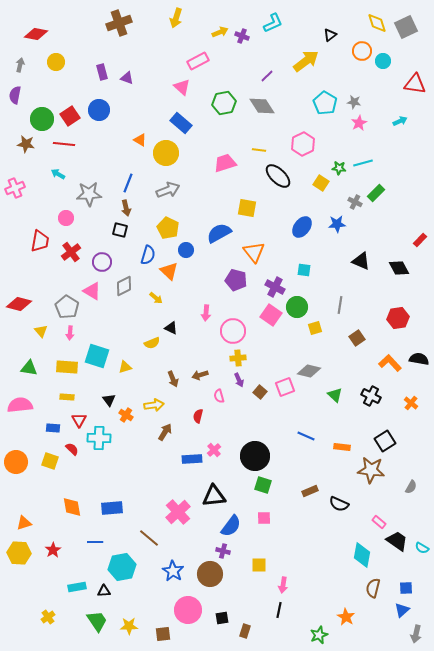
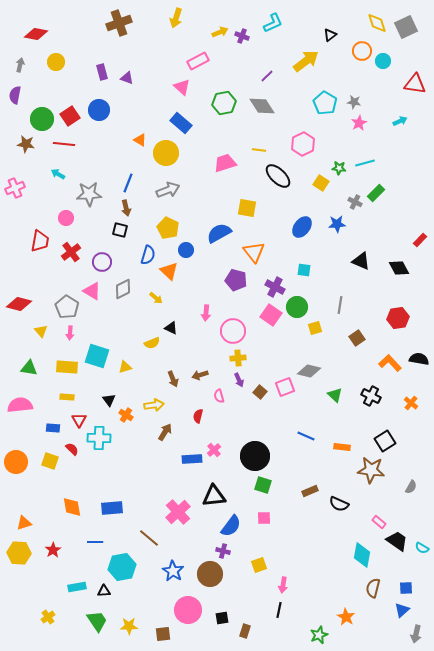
cyan line at (363, 163): moved 2 px right
gray diamond at (124, 286): moved 1 px left, 3 px down
yellow square at (259, 565): rotated 21 degrees counterclockwise
